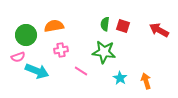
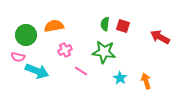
red arrow: moved 1 px right, 7 px down
pink cross: moved 4 px right; rotated 16 degrees counterclockwise
pink semicircle: rotated 32 degrees clockwise
